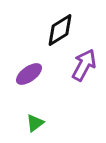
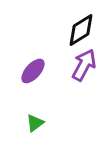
black diamond: moved 21 px right
purple ellipse: moved 4 px right, 3 px up; rotated 12 degrees counterclockwise
